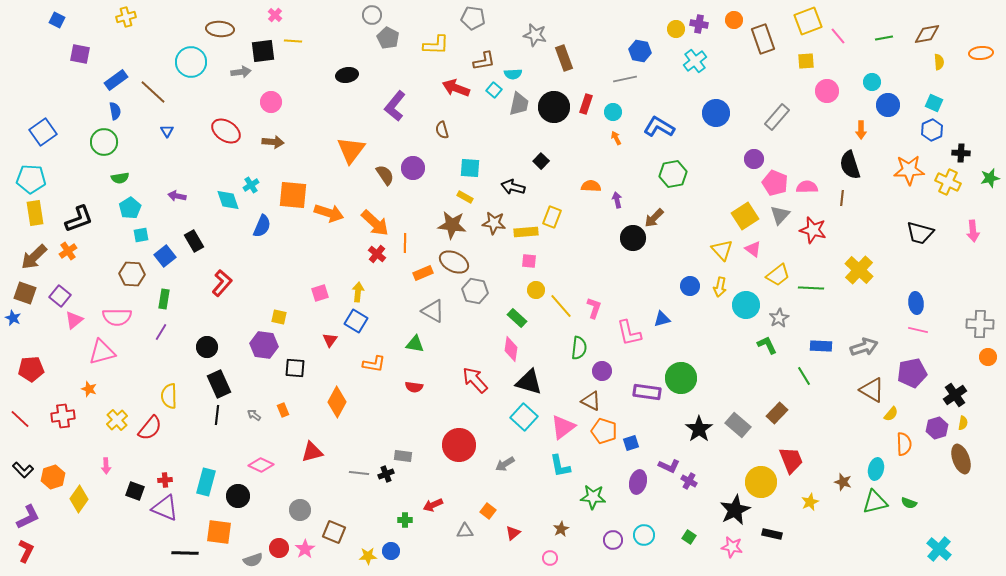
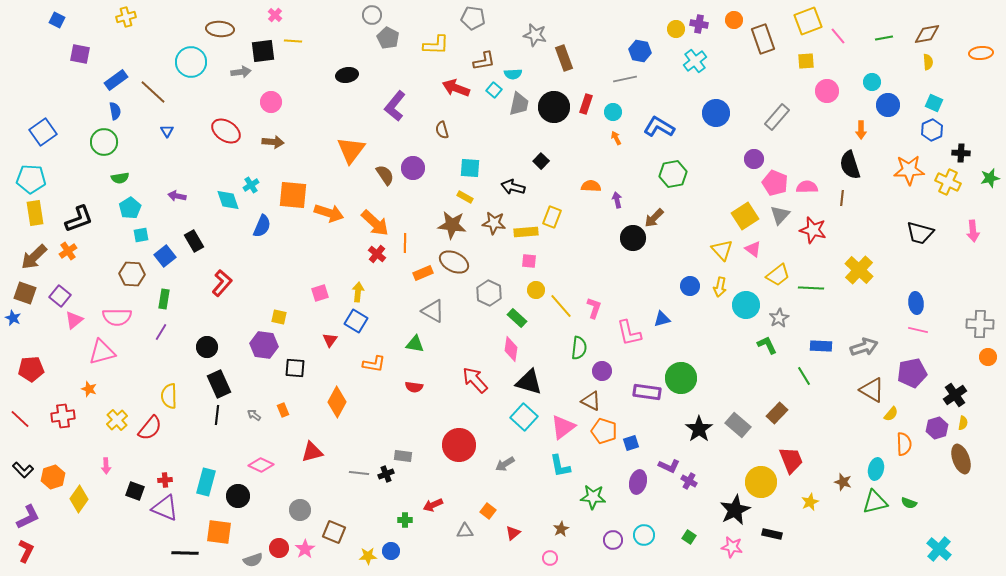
yellow semicircle at (939, 62): moved 11 px left
gray hexagon at (475, 291): moved 14 px right, 2 px down; rotated 15 degrees clockwise
